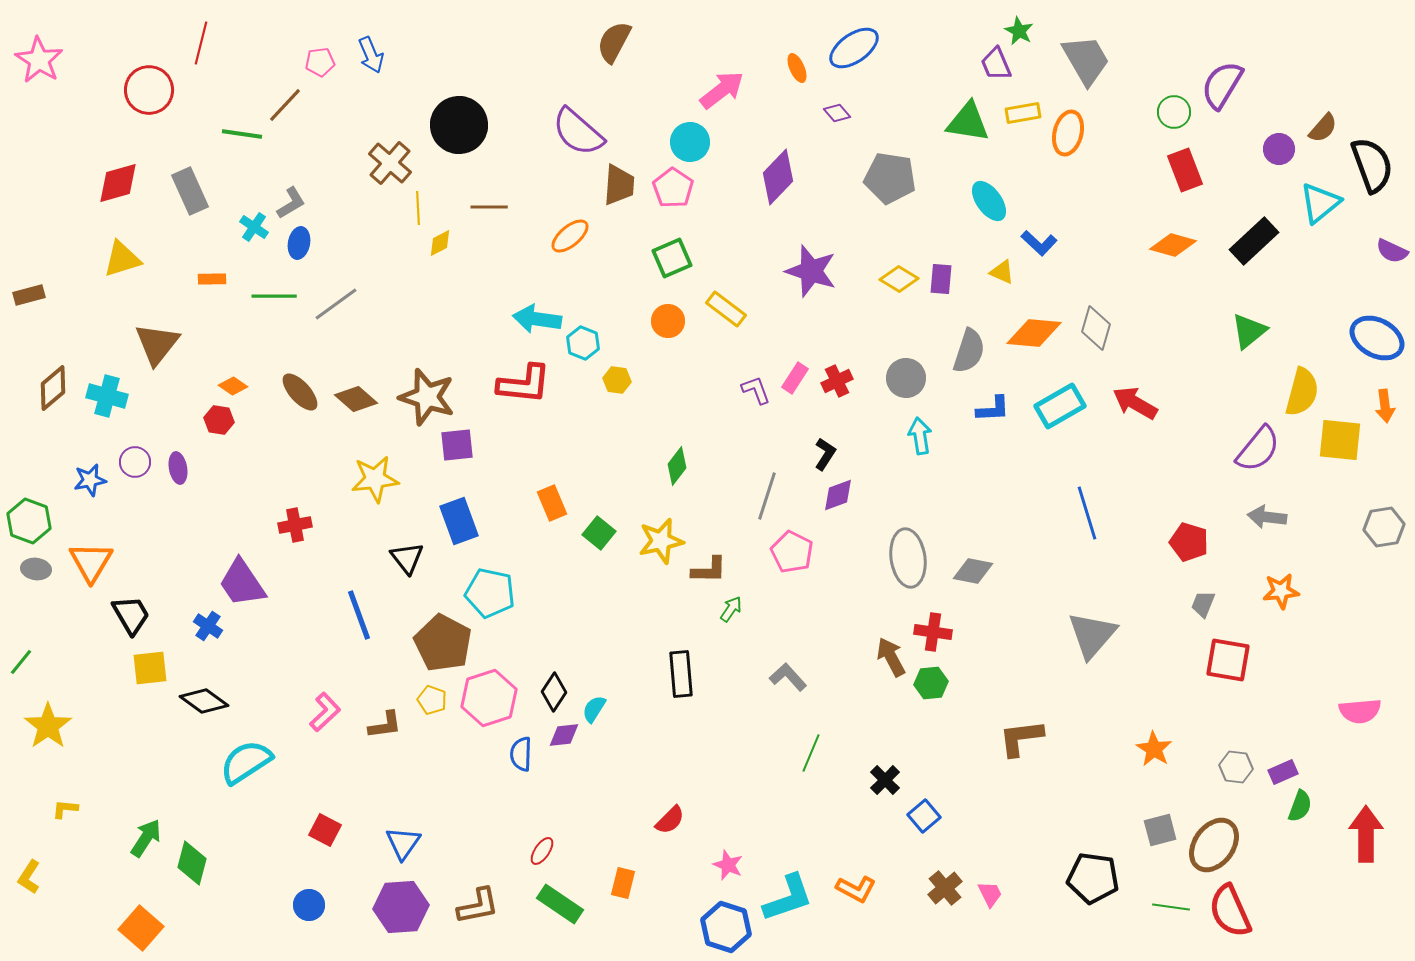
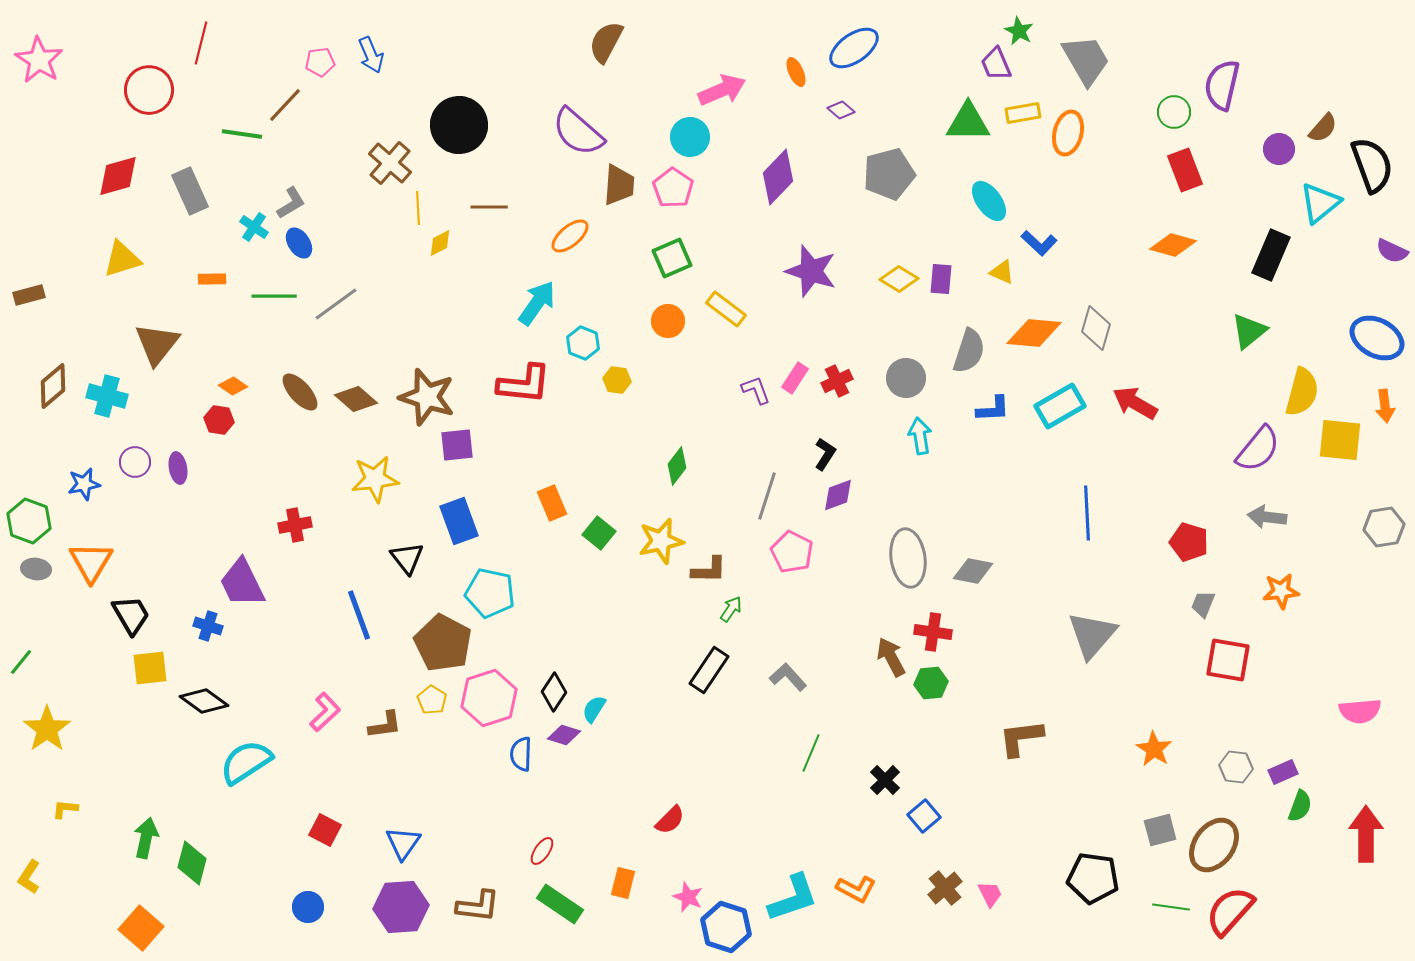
brown semicircle at (614, 42): moved 8 px left
orange ellipse at (797, 68): moved 1 px left, 4 px down
purple semicircle at (1222, 85): rotated 18 degrees counterclockwise
pink arrow at (722, 90): rotated 15 degrees clockwise
purple diamond at (837, 113): moved 4 px right, 3 px up; rotated 8 degrees counterclockwise
green triangle at (968, 122): rotated 9 degrees counterclockwise
cyan circle at (690, 142): moved 5 px up
gray pentagon at (890, 178): moved 1 px left, 4 px up; rotated 24 degrees counterclockwise
red diamond at (118, 183): moved 7 px up
black rectangle at (1254, 241): moved 17 px right, 14 px down; rotated 24 degrees counterclockwise
blue ellipse at (299, 243): rotated 44 degrees counterclockwise
cyan arrow at (537, 319): moved 16 px up; rotated 117 degrees clockwise
brown diamond at (53, 388): moved 2 px up
blue star at (90, 480): moved 6 px left, 4 px down
blue line at (1087, 513): rotated 14 degrees clockwise
purple trapezoid at (242, 583): rotated 8 degrees clockwise
blue cross at (208, 626): rotated 16 degrees counterclockwise
black rectangle at (681, 674): moved 28 px right, 4 px up; rotated 39 degrees clockwise
yellow pentagon at (432, 700): rotated 12 degrees clockwise
yellow star at (48, 726): moved 1 px left, 3 px down
purple diamond at (564, 735): rotated 24 degrees clockwise
green arrow at (146, 838): rotated 21 degrees counterclockwise
pink star at (728, 865): moved 40 px left, 32 px down
cyan L-shape at (788, 898): moved 5 px right
blue circle at (309, 905): moved 1 px left, 2 px down
brown L-shape at (478, 906): rotated 18 degrees clockwise
red semicircle at (1230, 911): rotated 66 degrees clockwise
